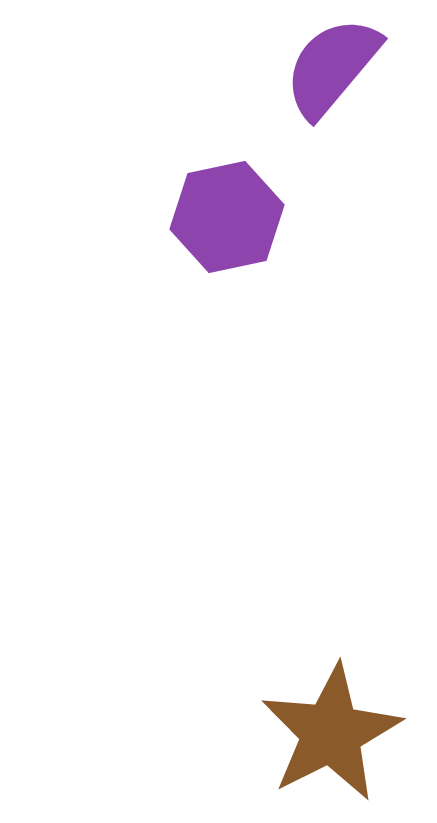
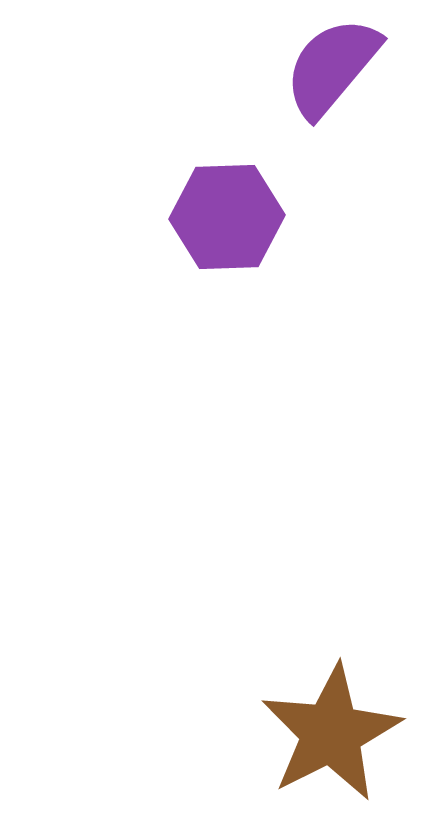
purple hexagon: rotated 10 degrees clockwise
